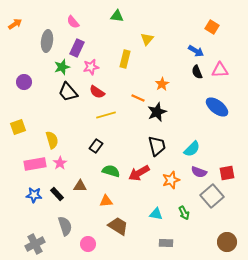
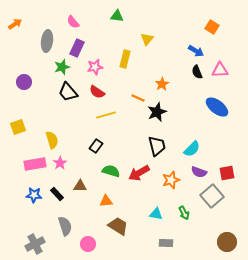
pink star at (91, 67): moved 4 px right
